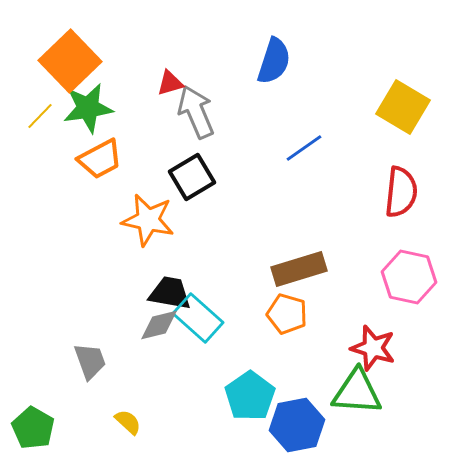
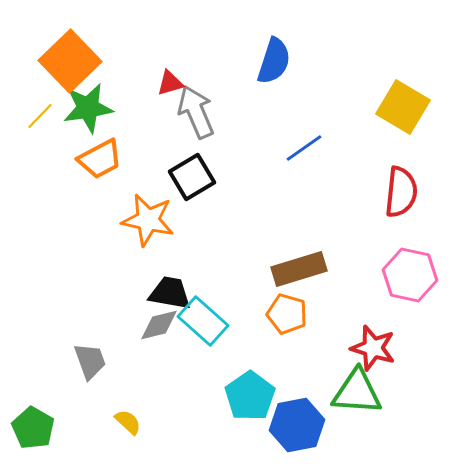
pink hexagon: moved 1 px right, 2 px up
cyan rectangle: moved 5 px right, 3 px down
